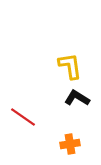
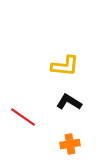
yellow L-shape: moved 5 px left; rotated 104 degrees clockwise
black L-shape: moved 8 px left, 4 px down
